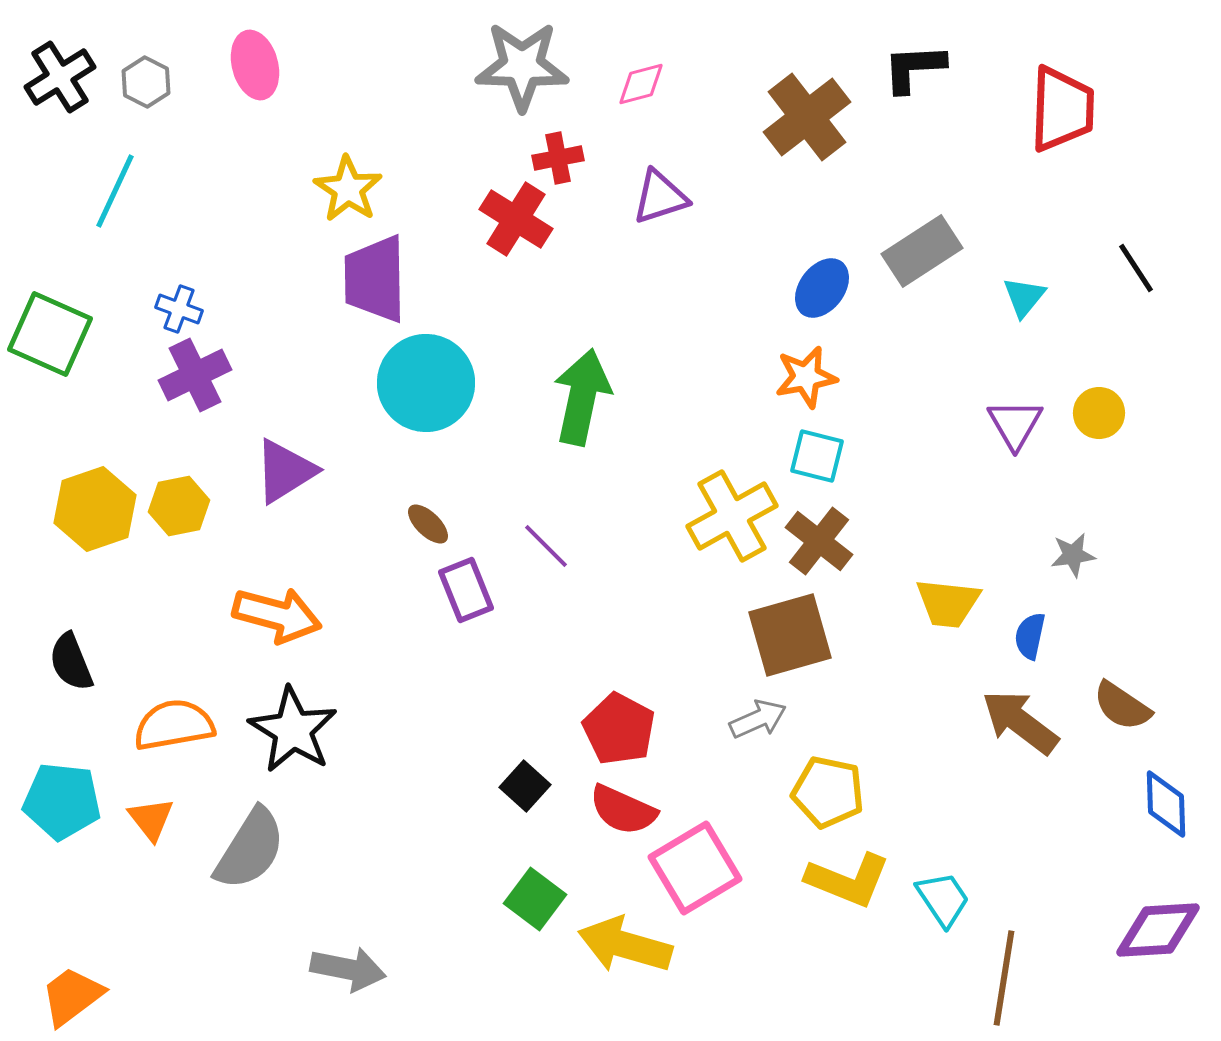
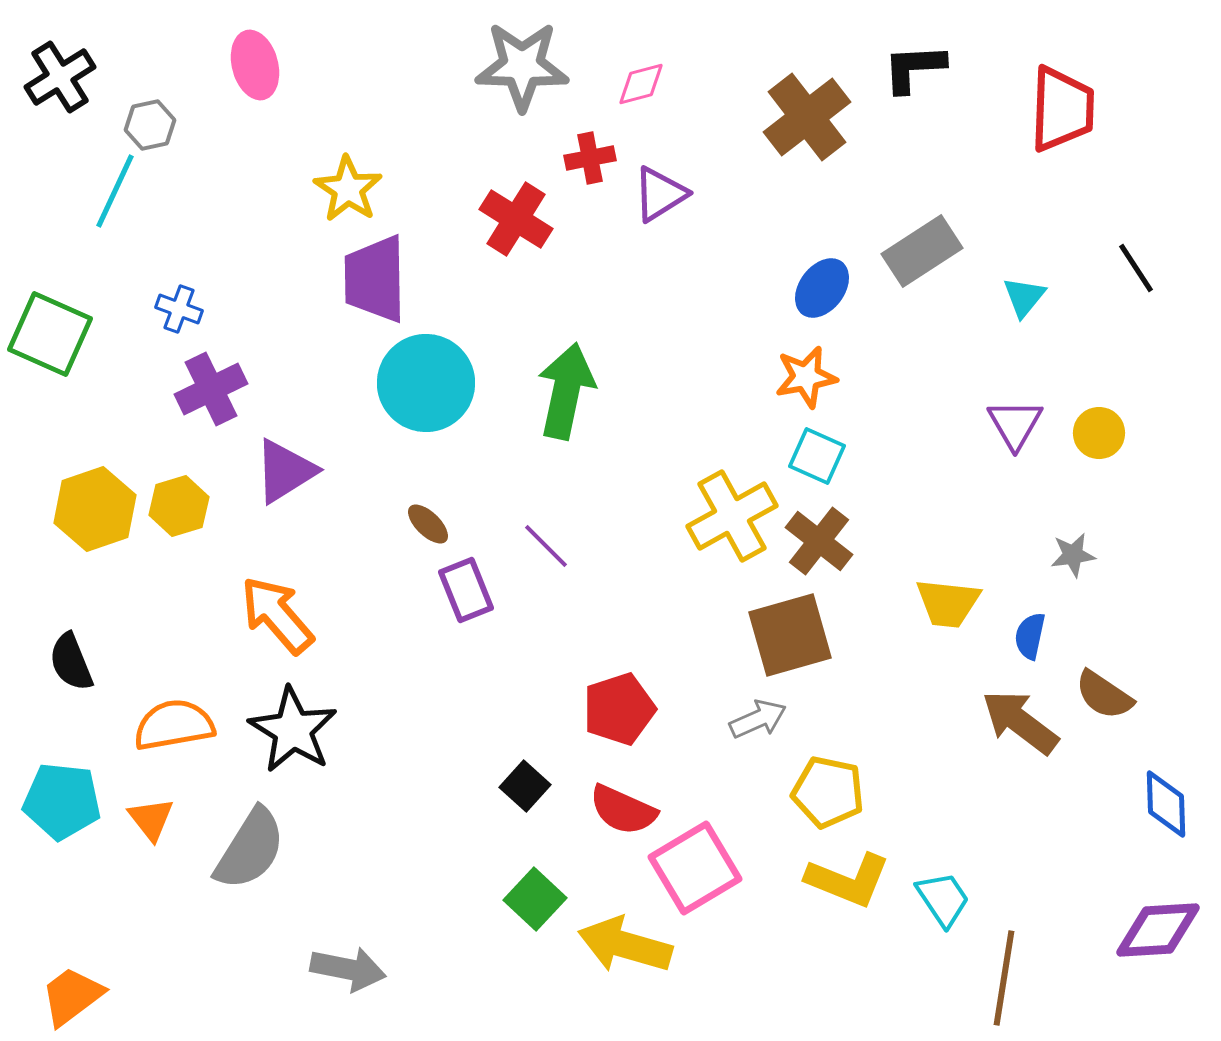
gray hexagon at (146, 82): moved 4 px right, 43 px down; rotated 21 degrees clockwise
red cross at (558, 158): moved 32 px right
purple triangle at (660, 197): moved 3 px up; rotated 14 degrees counterclockwise
purple cross at (195, 375): moved 16 px right, 14 px down
green arrow at (582, 397): moved 16 px left, 6 px up
yellow circle at (1099, 413): moved 20 px down
cyan square at (817, 456): rotated 10 degrees clockwise
yellow hexagon at (179, 506): rotated 6 degrees counterclockwise
orange arrow at (277, 615): rotated 146 degrees counterclockwise
brown semicircle at (1122, 706): moved 18 px left, 11 px up
red pentagon at (619, 729): moved 20 px up; rotated 26 degrees clockwise
green square at (535, 899): rotated 6 degrees clockwise
